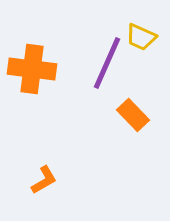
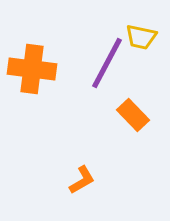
yellow trapezoid: rotated 12 degrees counterclockwise
purple line: rotated 4 degrees clockwise
orange L-shape: moved 38 px right
